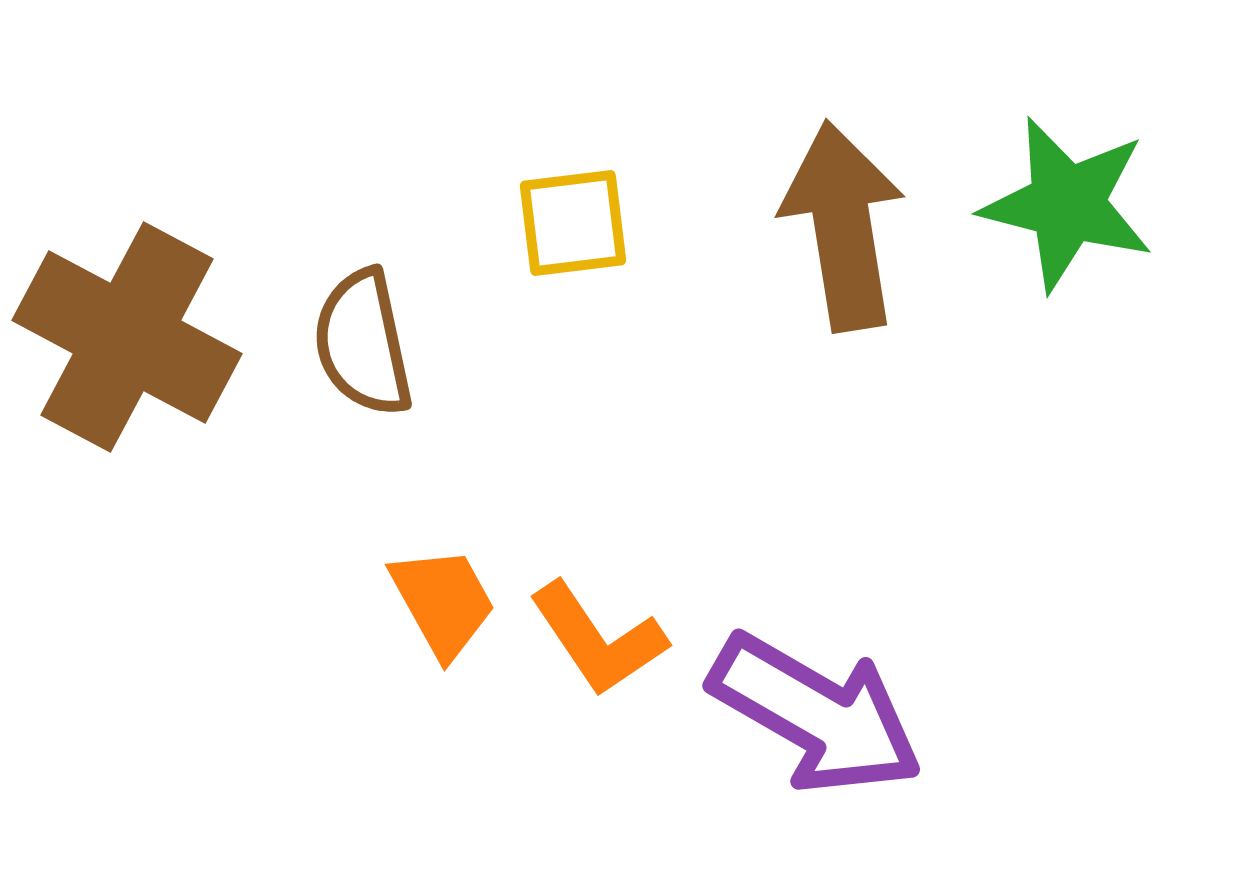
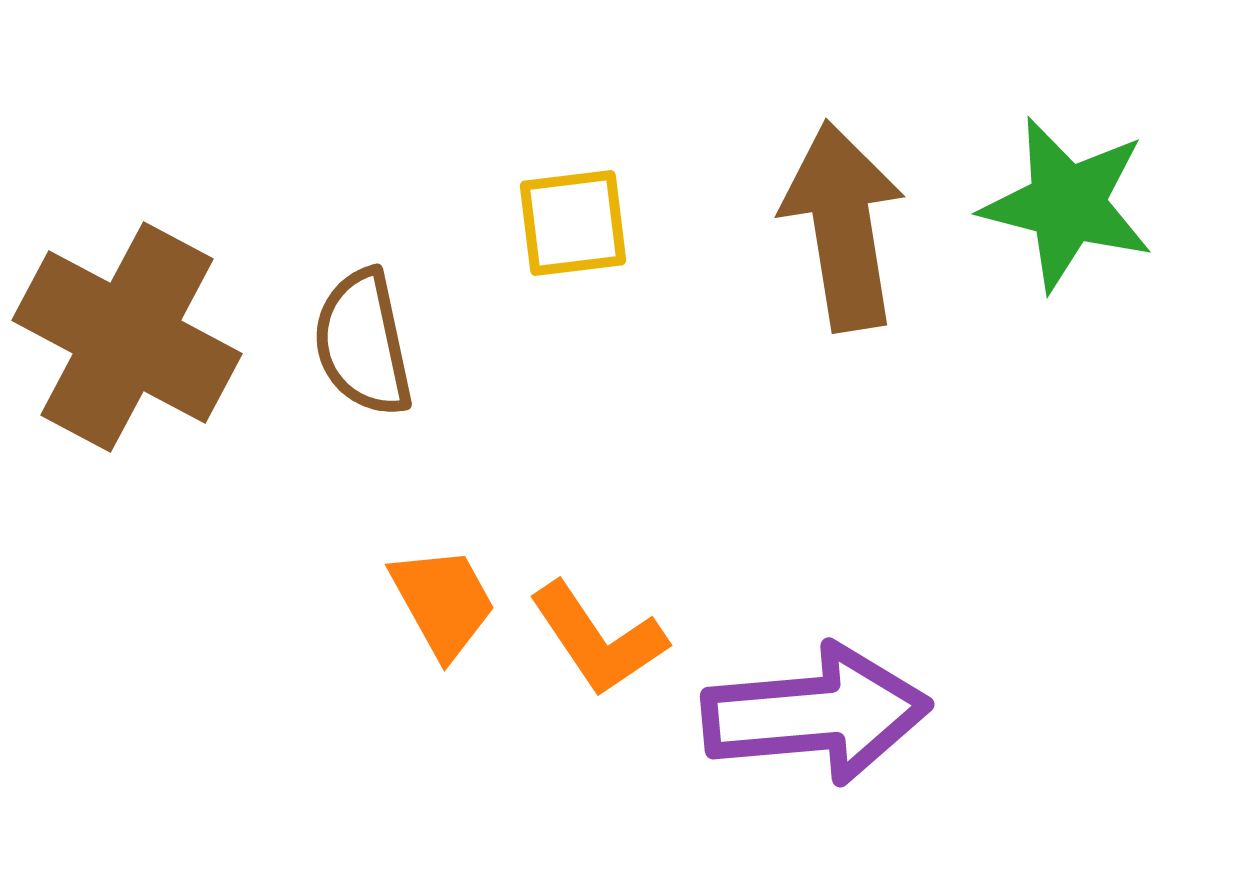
purple arrow: rotated 35 degrees counterclockwise
